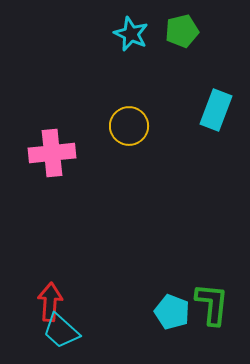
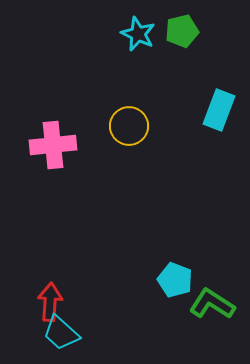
cyan star: moved 7 px right
cyan rectangle: moved 3 px right
pink cross: moved 1 px right, 8 px up
green L-shape: rotated 63 degrees counterclockwise
cyan pentagon: moved 3 px right, 32 px up
cyan trapezoid: moved 2 px down
